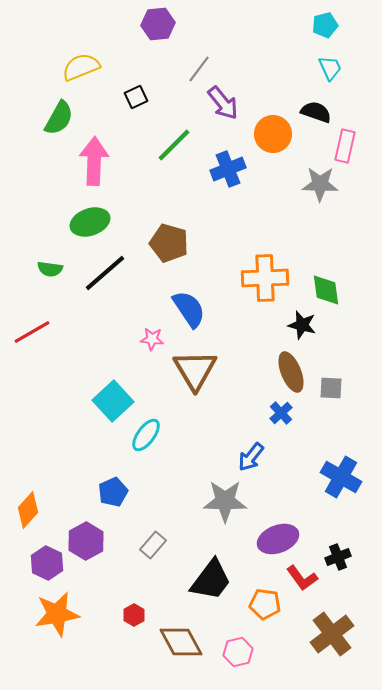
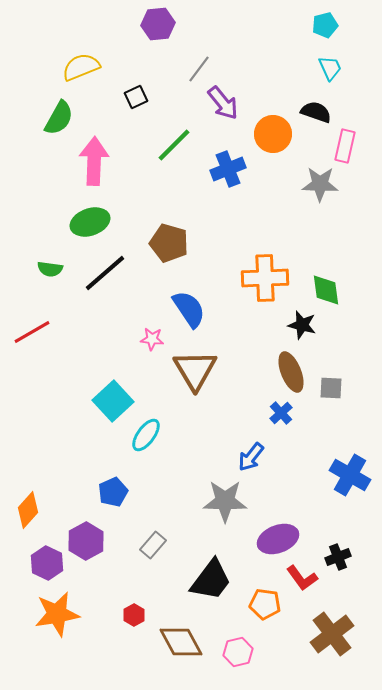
blue cross at (341, 477): moved 9 px right, 2 px up
